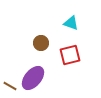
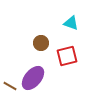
red square: moved 3 px left, 1 px down
